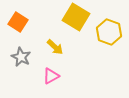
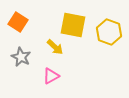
yellow square: moved 3 px left, 8 px down; rotated 20 degrees counterclockwise
